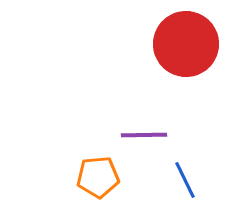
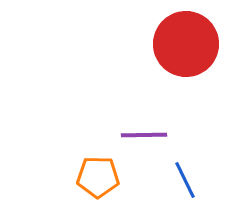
orange pentagon: rotated 6 degrees clockwise
